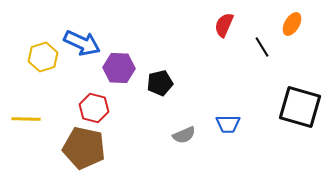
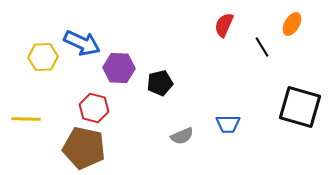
yellow hexagon: rotated 16 degrees clockwise
gray semicircle: moved 2 px left, 1 px down
